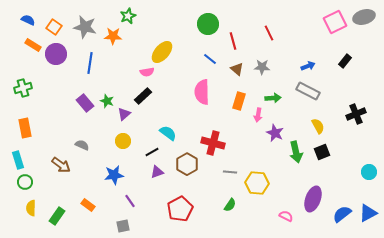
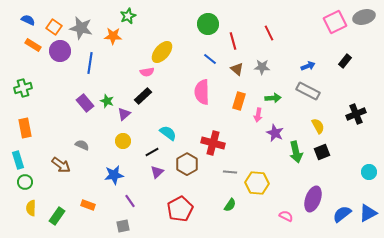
gray star at (85, 27): moved 4 px left, 1 px down
purple circle at (56, 54): moved 4 px right, 3 px up
purple triangle at (157, 172): rotated 24 degrees counterclockwise
orange rectangle at (88, 205): rotated 16 degrees counterclockwise
